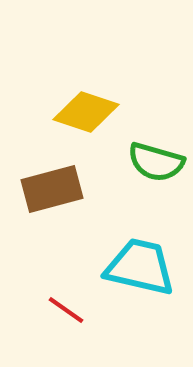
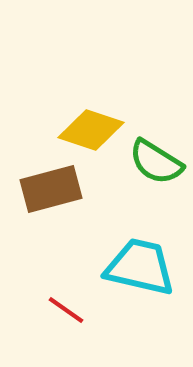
yellow diamond: moved 5 px right, 18 px down
green semicircle: rotated 16 degrees clockwise
brown rectangle: moved 1 px left
